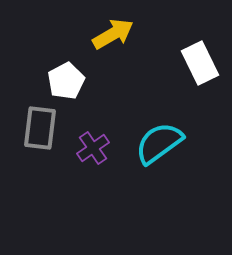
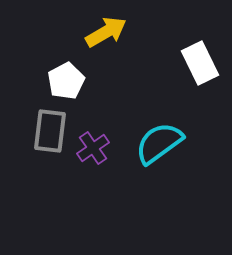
yellow arrow: moved 7 px left, 2 px up
gray rectangle: moved 10 px right, 3 px down
